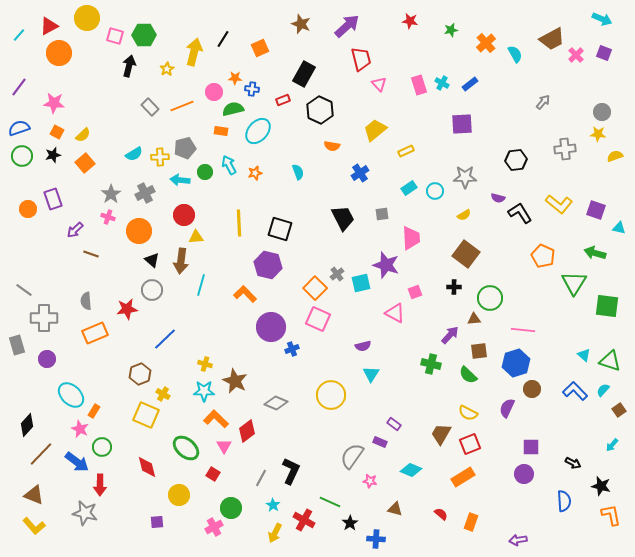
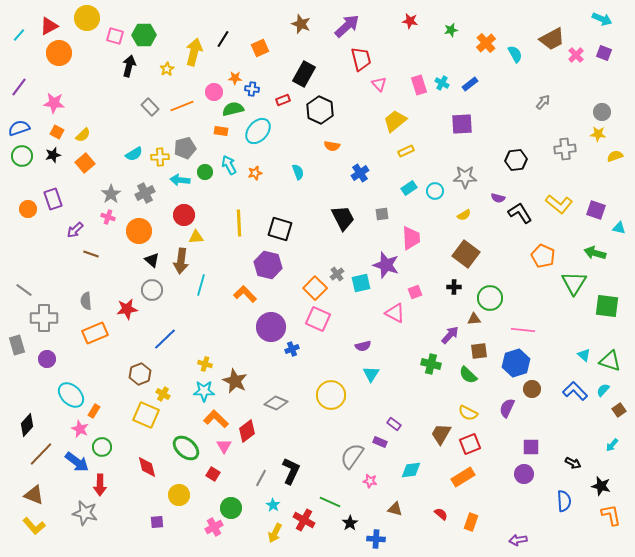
yellow trapezoid at (375, 130): moved 20 px right, 9 px up
cyan diamond at (411, 470): rotated 30 degrees counterclockwise
